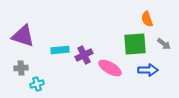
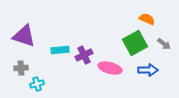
orange semicircle: rotated 133 degrees clockwise
purple triangle: moved 1 px right
green square: moved 1 px up; rotated 25 degrees counterclockwise
pink ellipse: rotated 15 degrees counterclockwise
